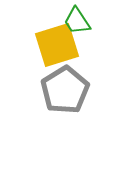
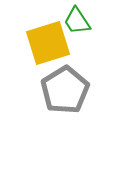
yellow square: moved 9 px left, 2 px up
